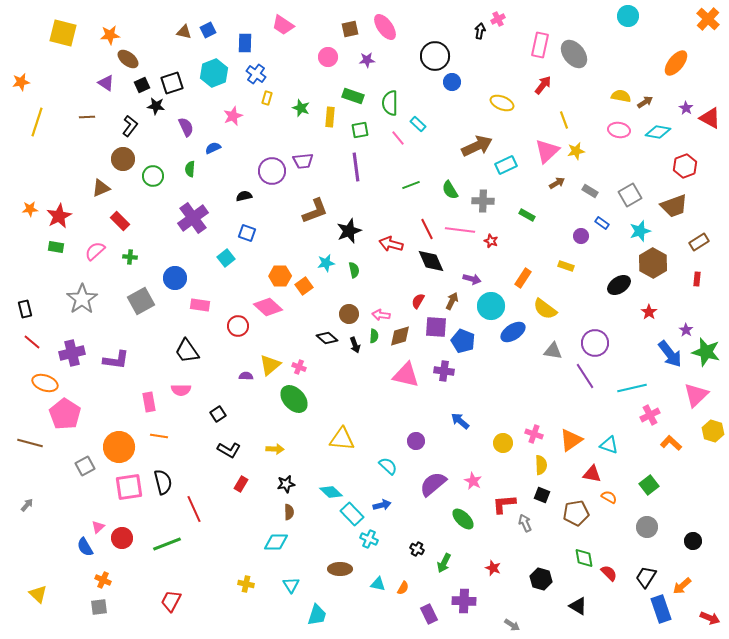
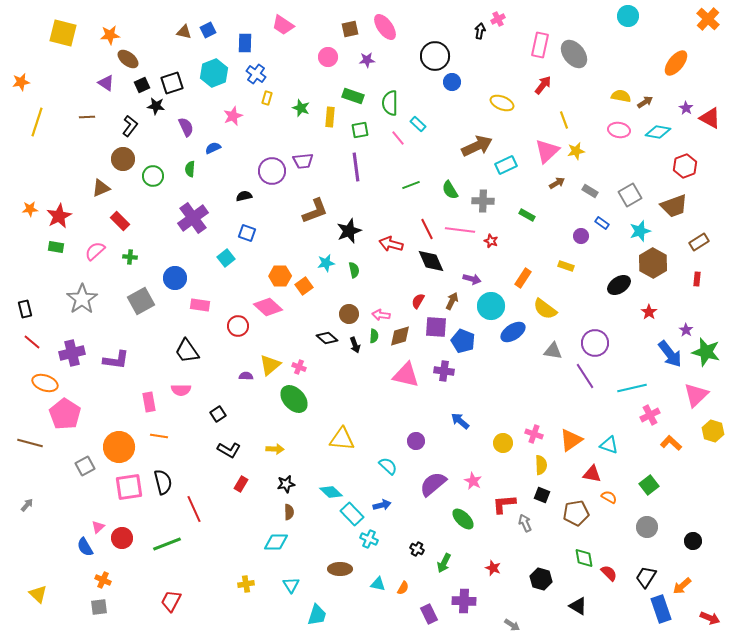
yellow cross at (246, 584): rotated 21 degrees counterclockwise
